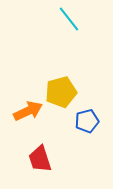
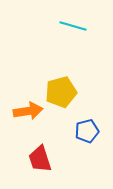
cyan line: moved 4 px right, 7 px down; rotated 36 degrees counterclockwise
orange arrow: rotated 16 degrees clockwise
blue pentagon: moved 10 px down
